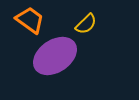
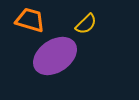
orange trapezoid: rotated 20 degrees counterclockwise
